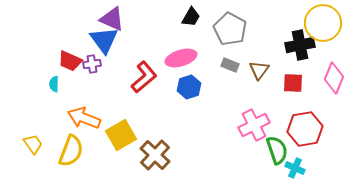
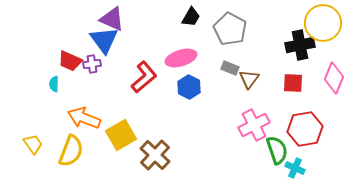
gray rectangle: moved 3 px down
brown triangle: moved 10 px left, 9 px down
blue hexagon: rotated 15 degrees counterclockwise
